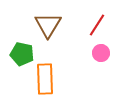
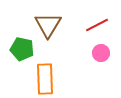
red line: rotated 30 degrees clockwise
green pentagon: moved 5 px up
